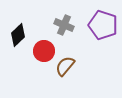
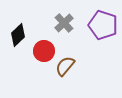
gray cross: moved 2 px up; rotated 24 degrees clockwise
